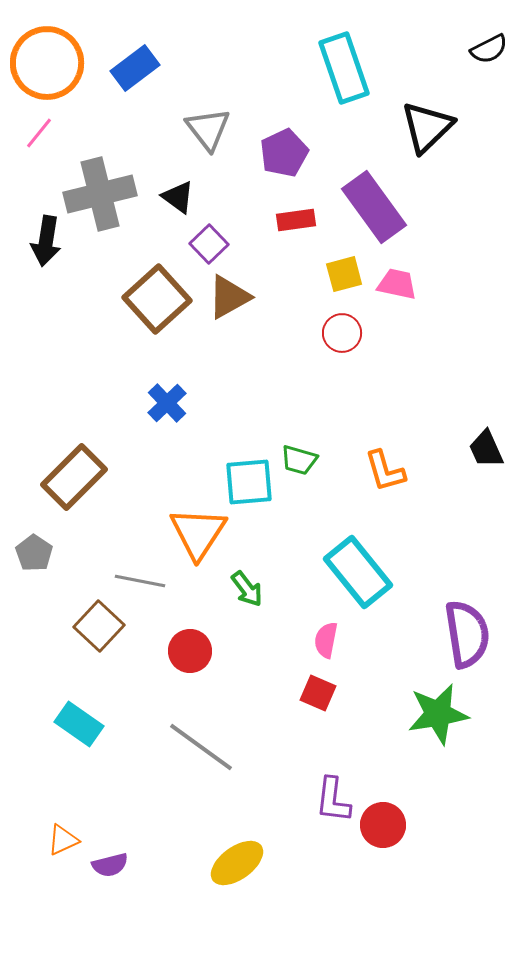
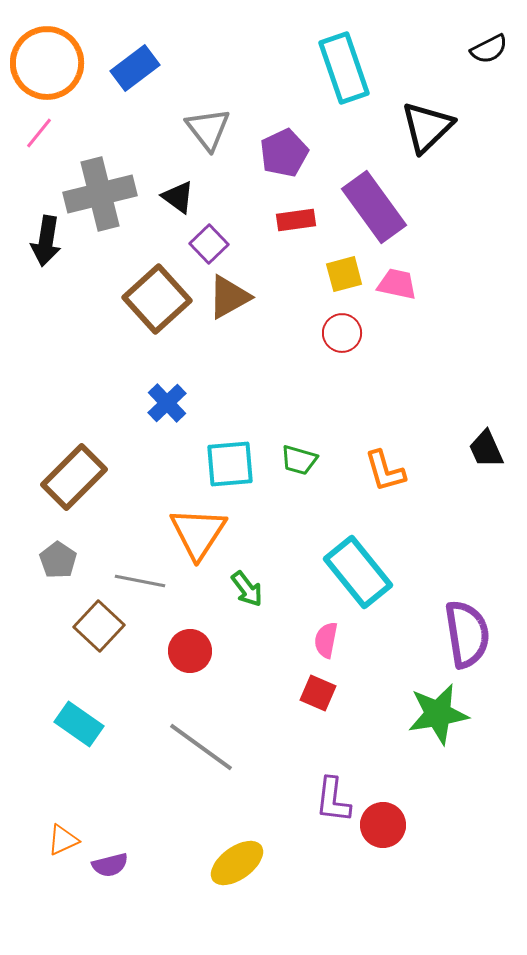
cyan square at (249, 482): moved 19 px left, 18 px up
gray pentagon at (34, 553): moved 24 px right, 7 px down
